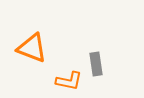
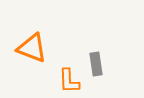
orange L-shape: rotated 76 degrees clockwise
